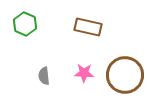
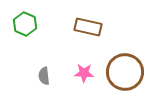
brown circle: moved 3 px up
